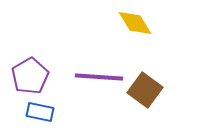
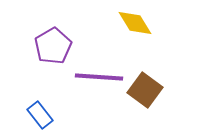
purple pentagon: moved 23 px right, 30 px up
blue rectangle: moved 3 px down; rotated 40 degrees clockwise
